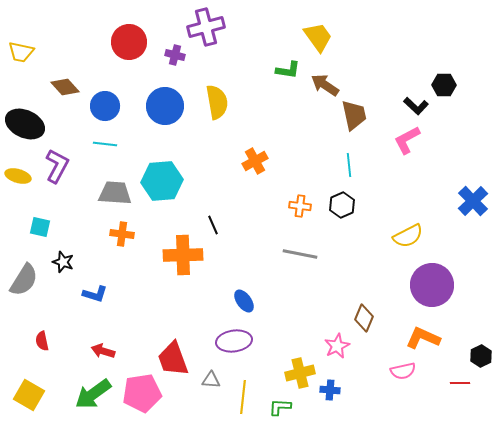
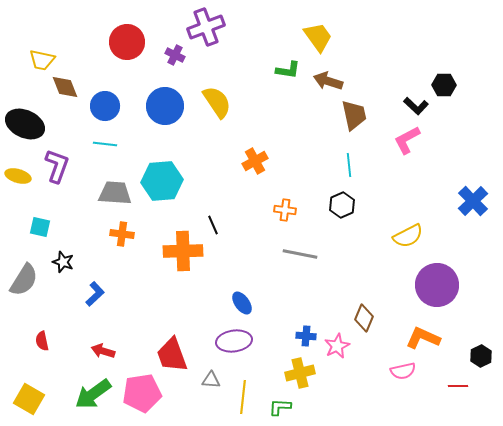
purple cross at (206, 27): rotated 6 degrees counterclockwise
red circle at (129, 42): moved 2 px left
yellow trapezoid at (21, 52): moved 21 px right, 8 px down
purple cross at (175, 55): rotated 12 degrees clockwise
brown arrow at (325, 85): moved 3 px right, 4 px up; rotated 16 degrees counterclockwise
brown diamond at (65, 87): rotated 20 degrees clockwise
yellow semicircle at (217, 102): rotated 24 degrees counterclockwise
purple L-shape at (57, 166): rotated 8 degrees counterclockwise
orange cross at (300, 206): moved 15 px left, 4 px down
orange cross at (183, 255): moved 4 px up
purple circle at (432, 285): moved 5 px right
blue L-shape at (95, 294): rotated 60 degrees counterclockwise
blue ellipse at (244, 301): moved 2 px left, 2 px down
red trapezoid at (173, 359): moved 1 px left, 4 px up
red line at (460, 383): moved 2 px left, 3 px down
blue cross at (330, 390): moved 24 px left, 54 px up
yellow square at (29, 395): moved 4 px down
